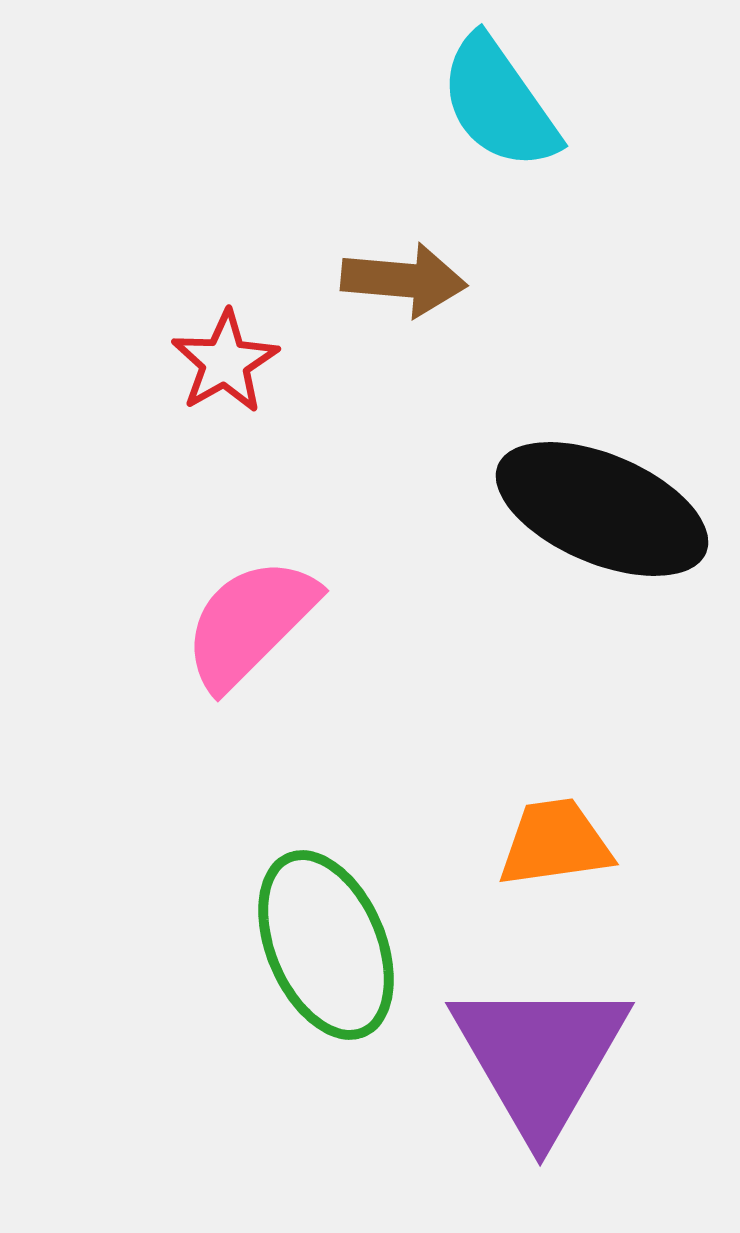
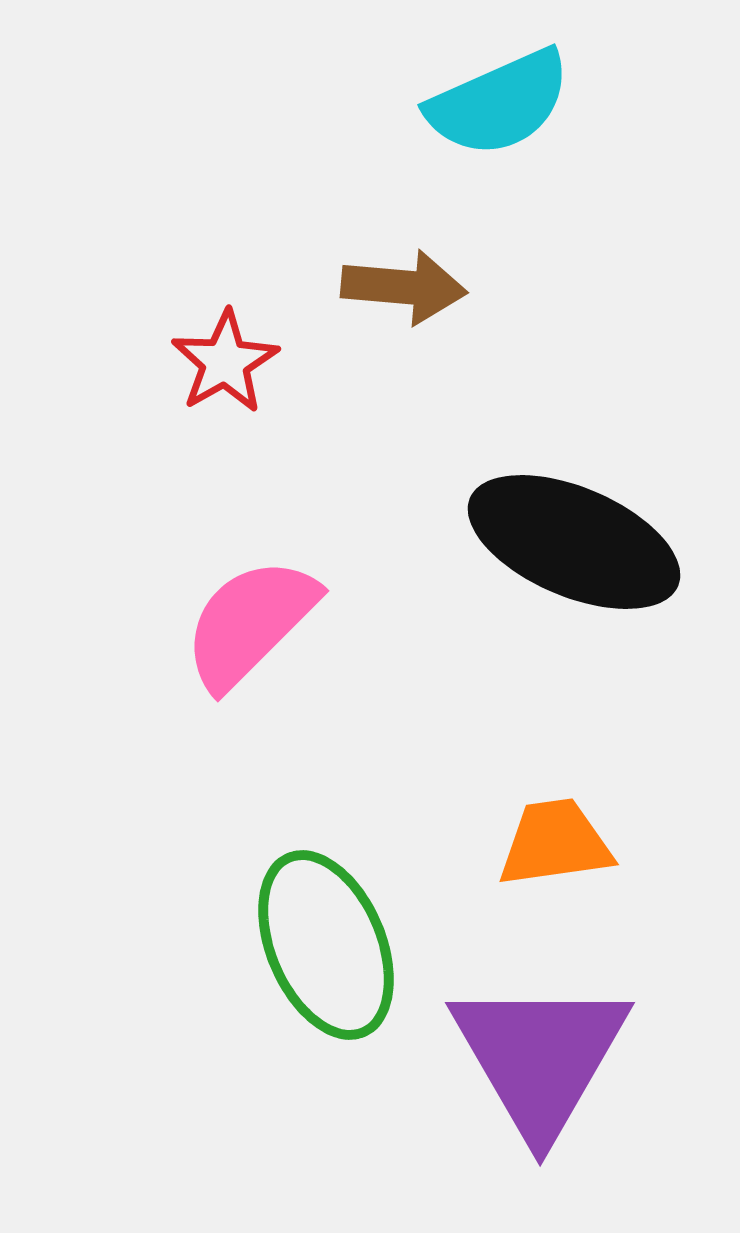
cyan semicircle: rotated 79 degrees counterclockwise
brown arrow: moved 7 px down
black ellipse: moved 28 px left, 33 px down
